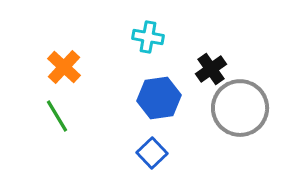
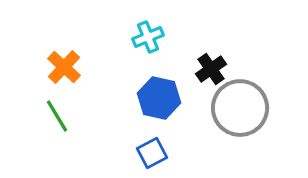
cyan cross: rotated 32 degrees counterclockwise
blue hexagon: rotated 21 degrees clockwise
blue square: rotated 16 degrees clockwise
